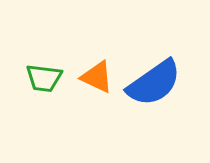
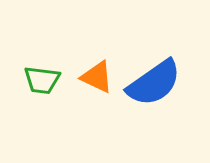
green trapezoid: moved 2 px left, 2 px down
